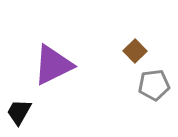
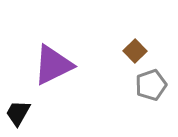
gray pentagon: moved 3 px left; rotated 12 degrees counterclockwise
black trapezoid: moved 1 px left, 1 px down
